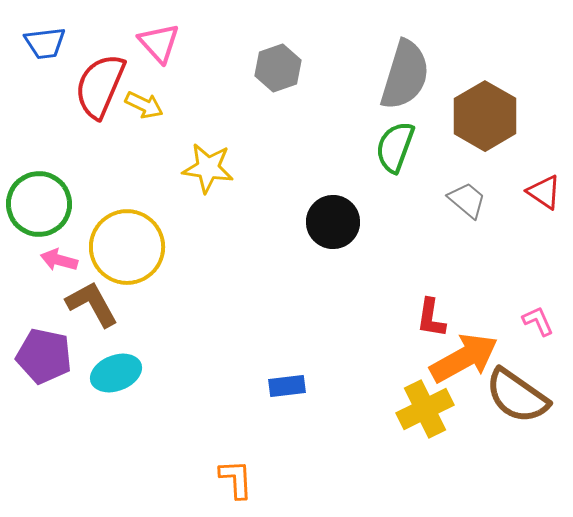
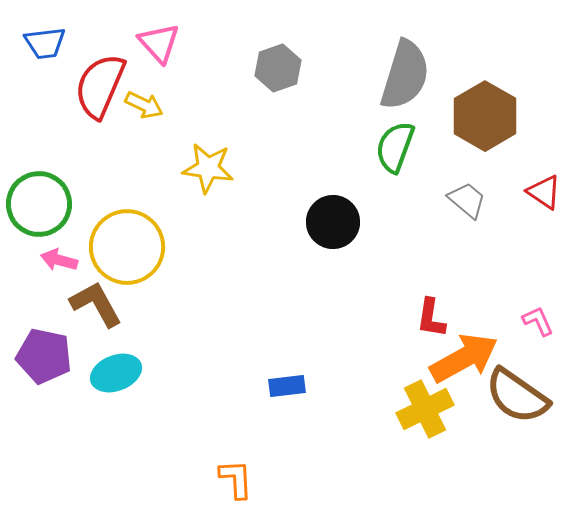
brown L-shape: moved 4 px right
